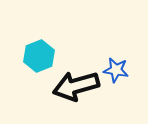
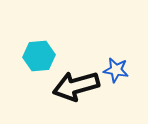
cyan hexagon: rotated 16 degrees clockwise
